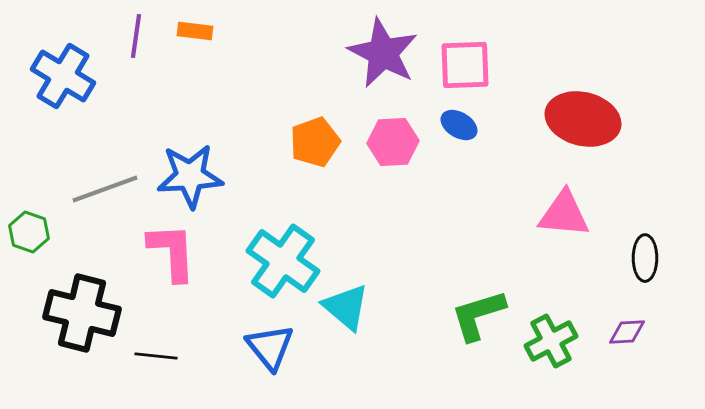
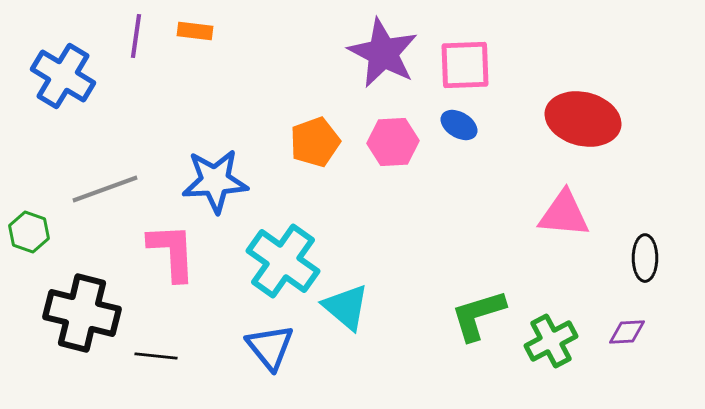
blue star: moved 25 px right, 5 px down
